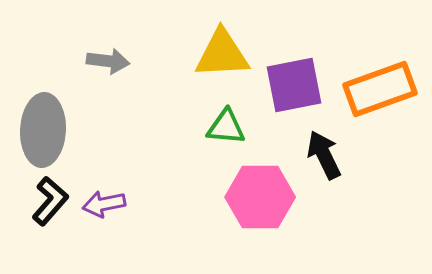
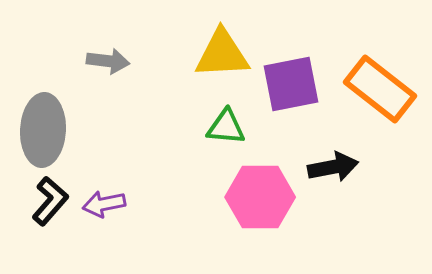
purple square: moved 3 px left, 1 px up
orange rectangle: rotated 58 degrees clockwise
black arrow: moved 9 px right, 12 px down; rotated 105 degrees clockwise
